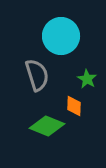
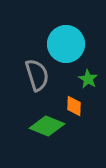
cyan circle: moved 5 px right, 8 px down
green star: moved 1 px right
